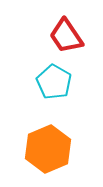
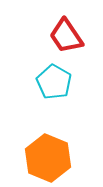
orange hexagon: moved 9 px down; rotated 15 degrees counterclockwise
